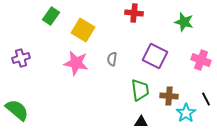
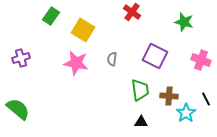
red cross: moved 2 px left, 1 px up; rotated 30 degrees clockwise
green semicircle: moved 1 px right, 1 px up
